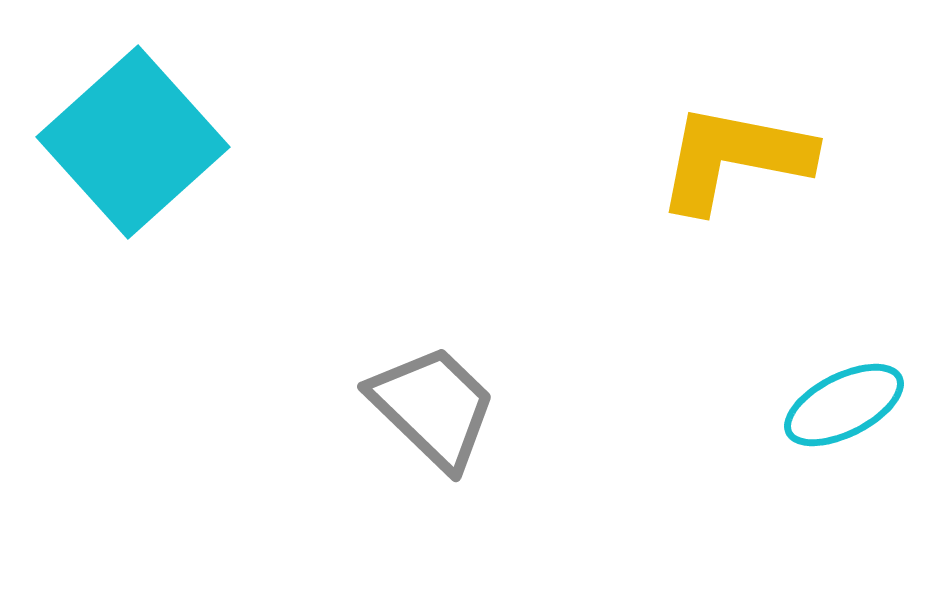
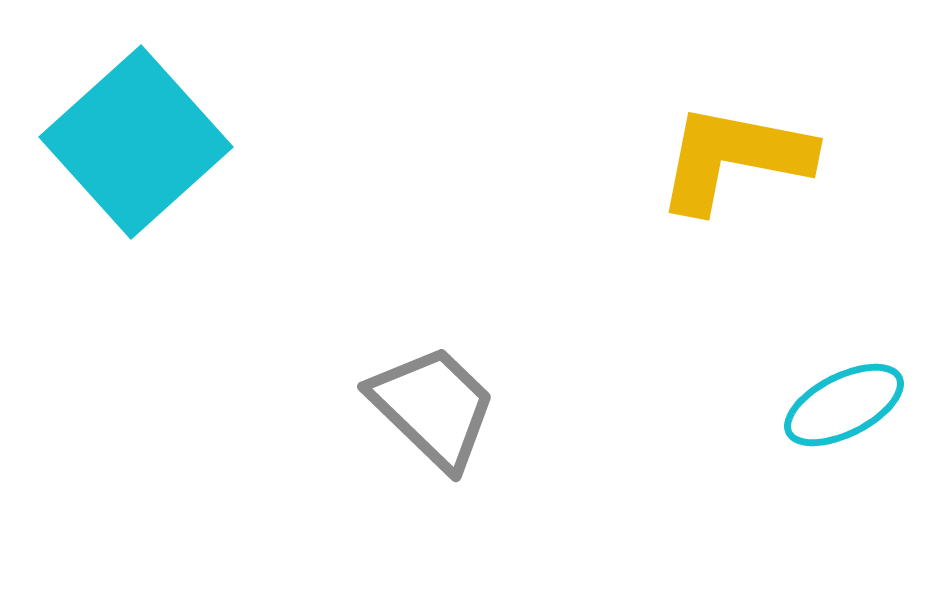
cyan square: moved 3 px right
